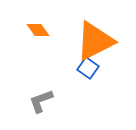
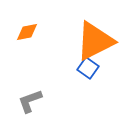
orange diamond: moved 11 px left, 2 px down; rotated 65 degrees counterclockwise
gray L-shape: moved 11 px left
